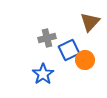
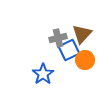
brown triangle: moved 8 px left, 12 px down
gray cross: moved 11 px right
